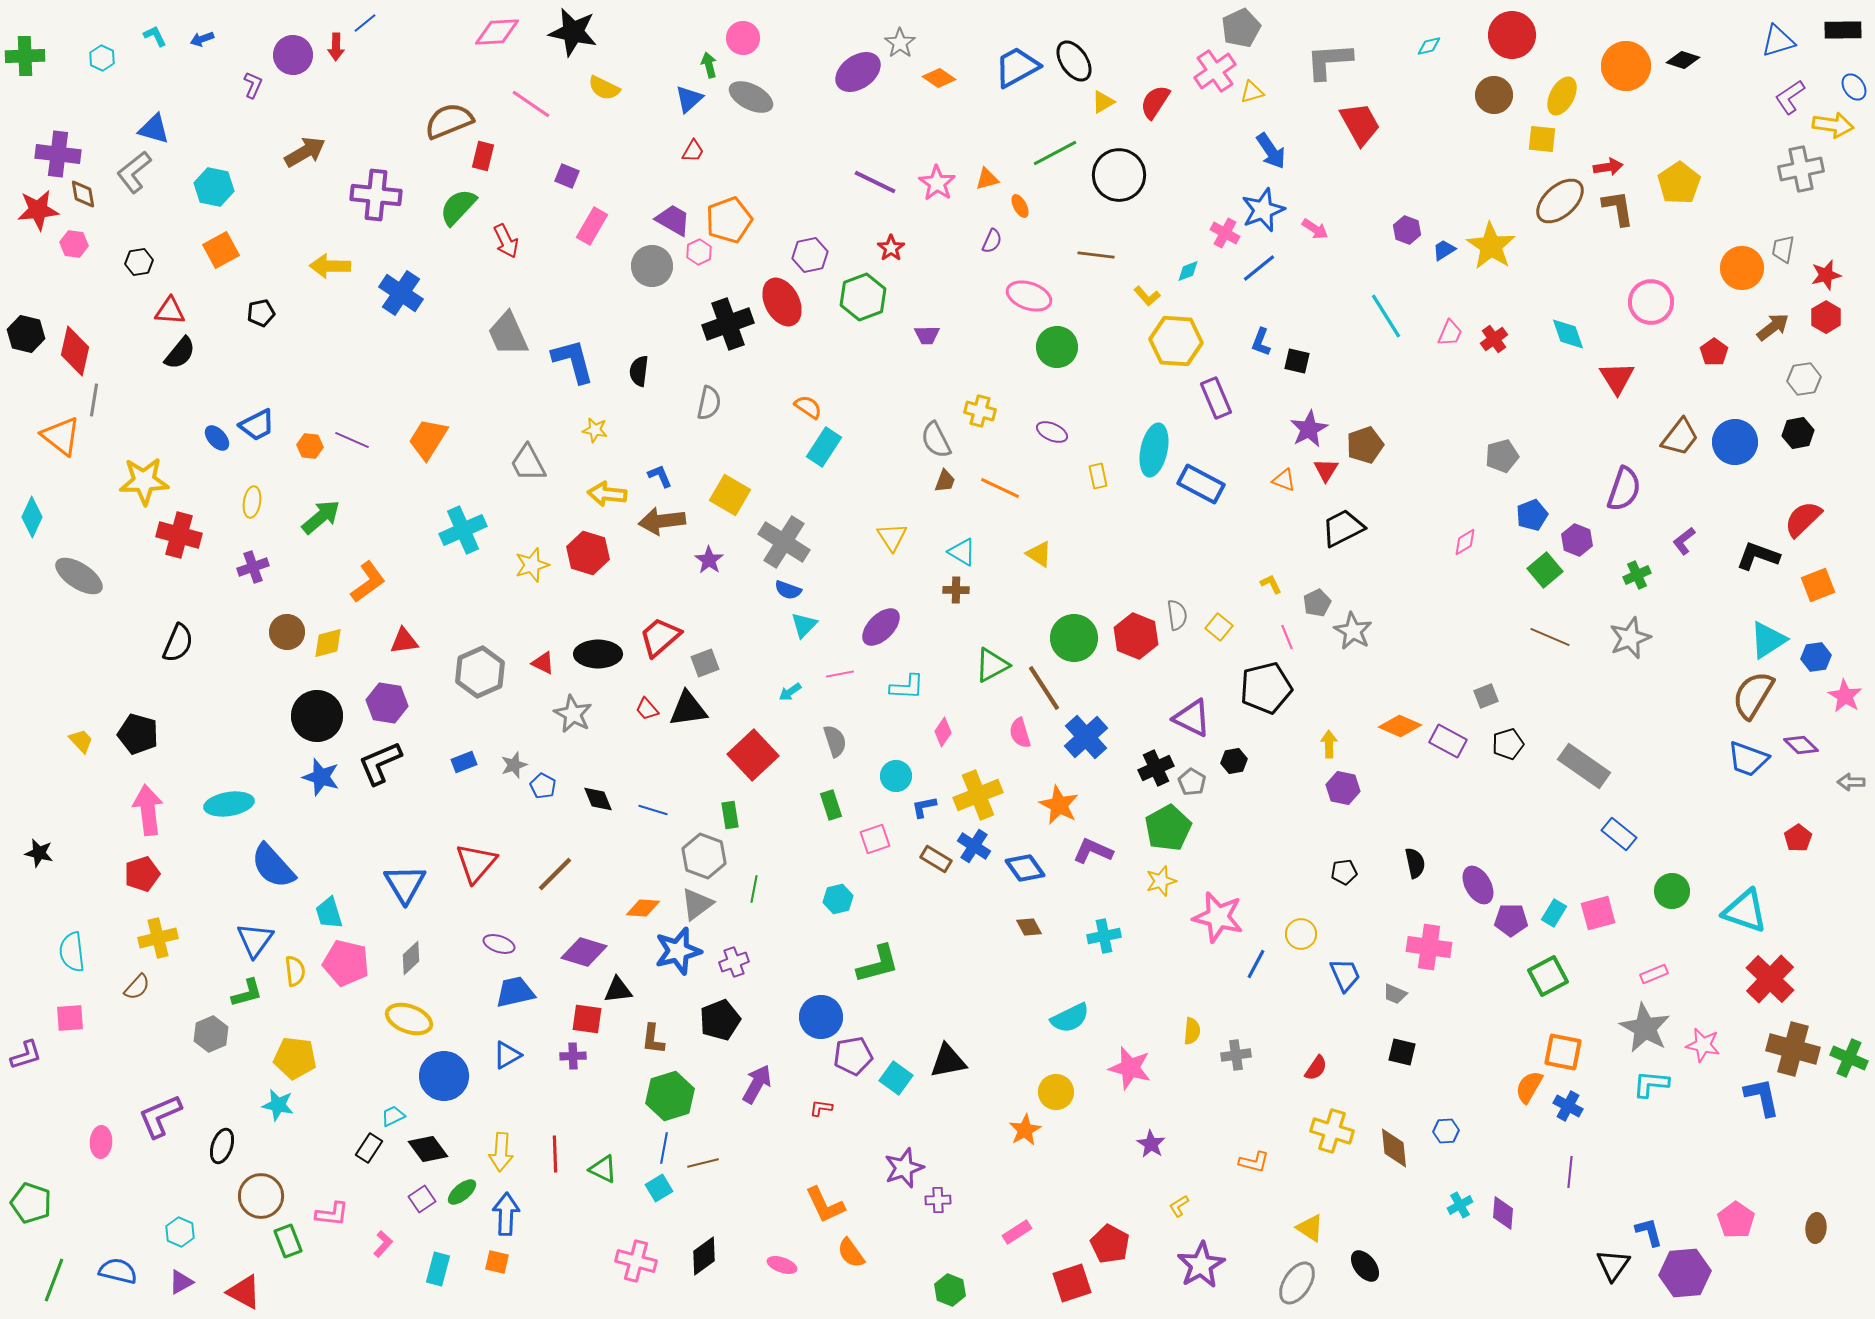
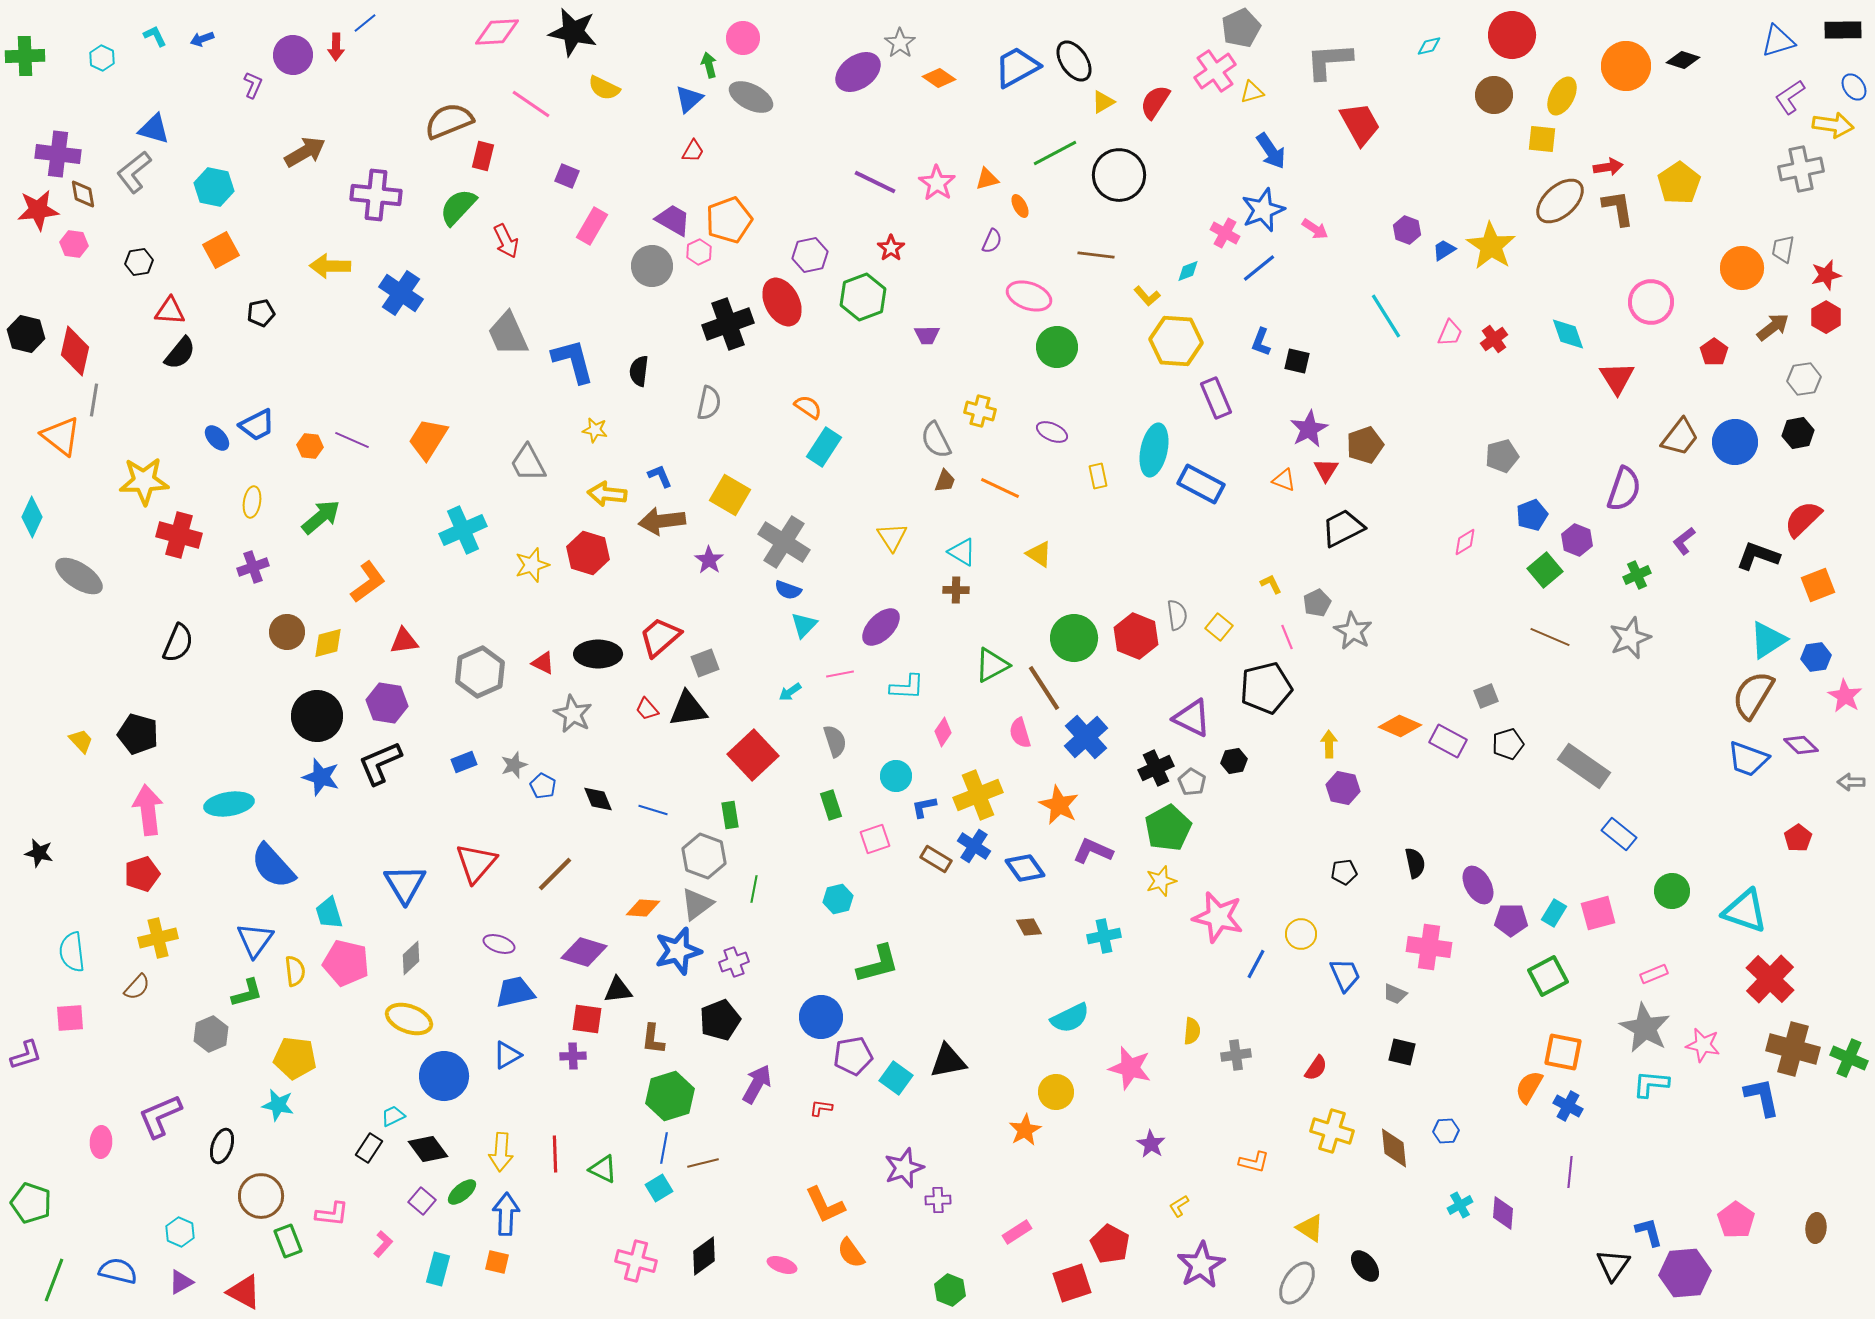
purple square at (422, 1199): moved 2 px down; rotated 16 degrees counterclockwise
